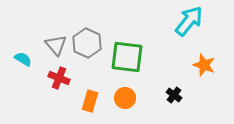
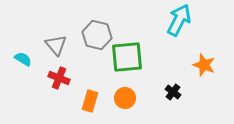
cyan arrow: moved 10 px left, 1 px up; rotated 12 degrees counterclockwise
gray hexagon: moved 10 px right, 8 px up; rotated 12 degrees counterclockwise
green square: rotated 12 degrees counterclockwise
black cross: moved 1 px left, 3 px up
